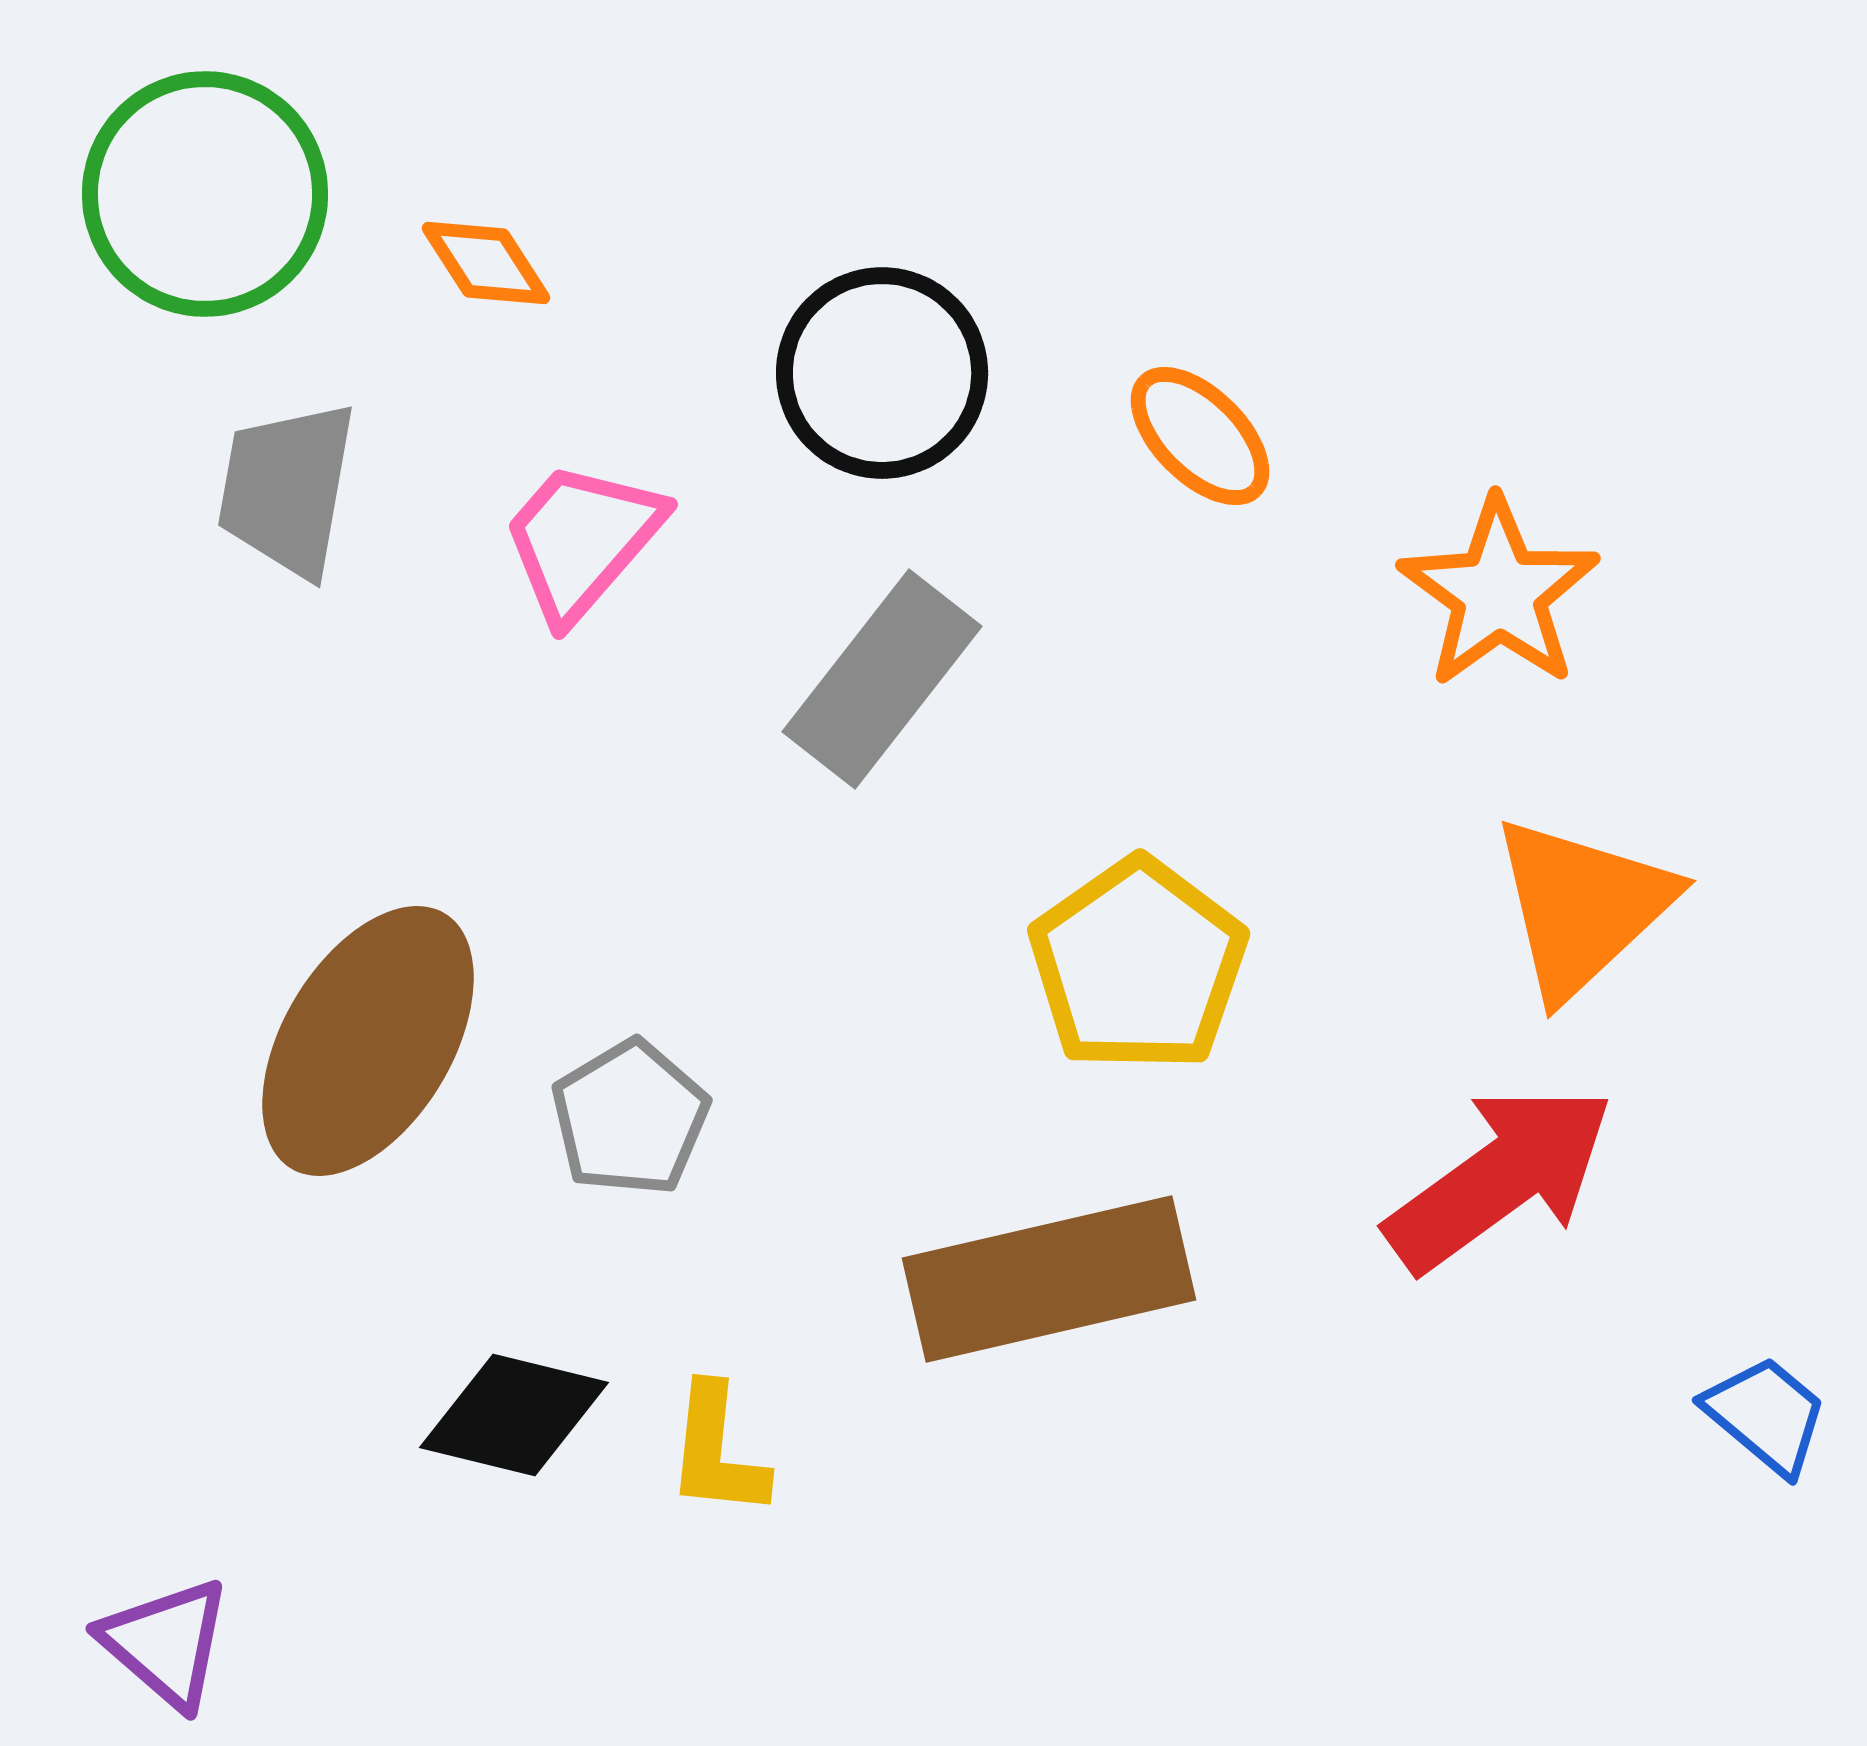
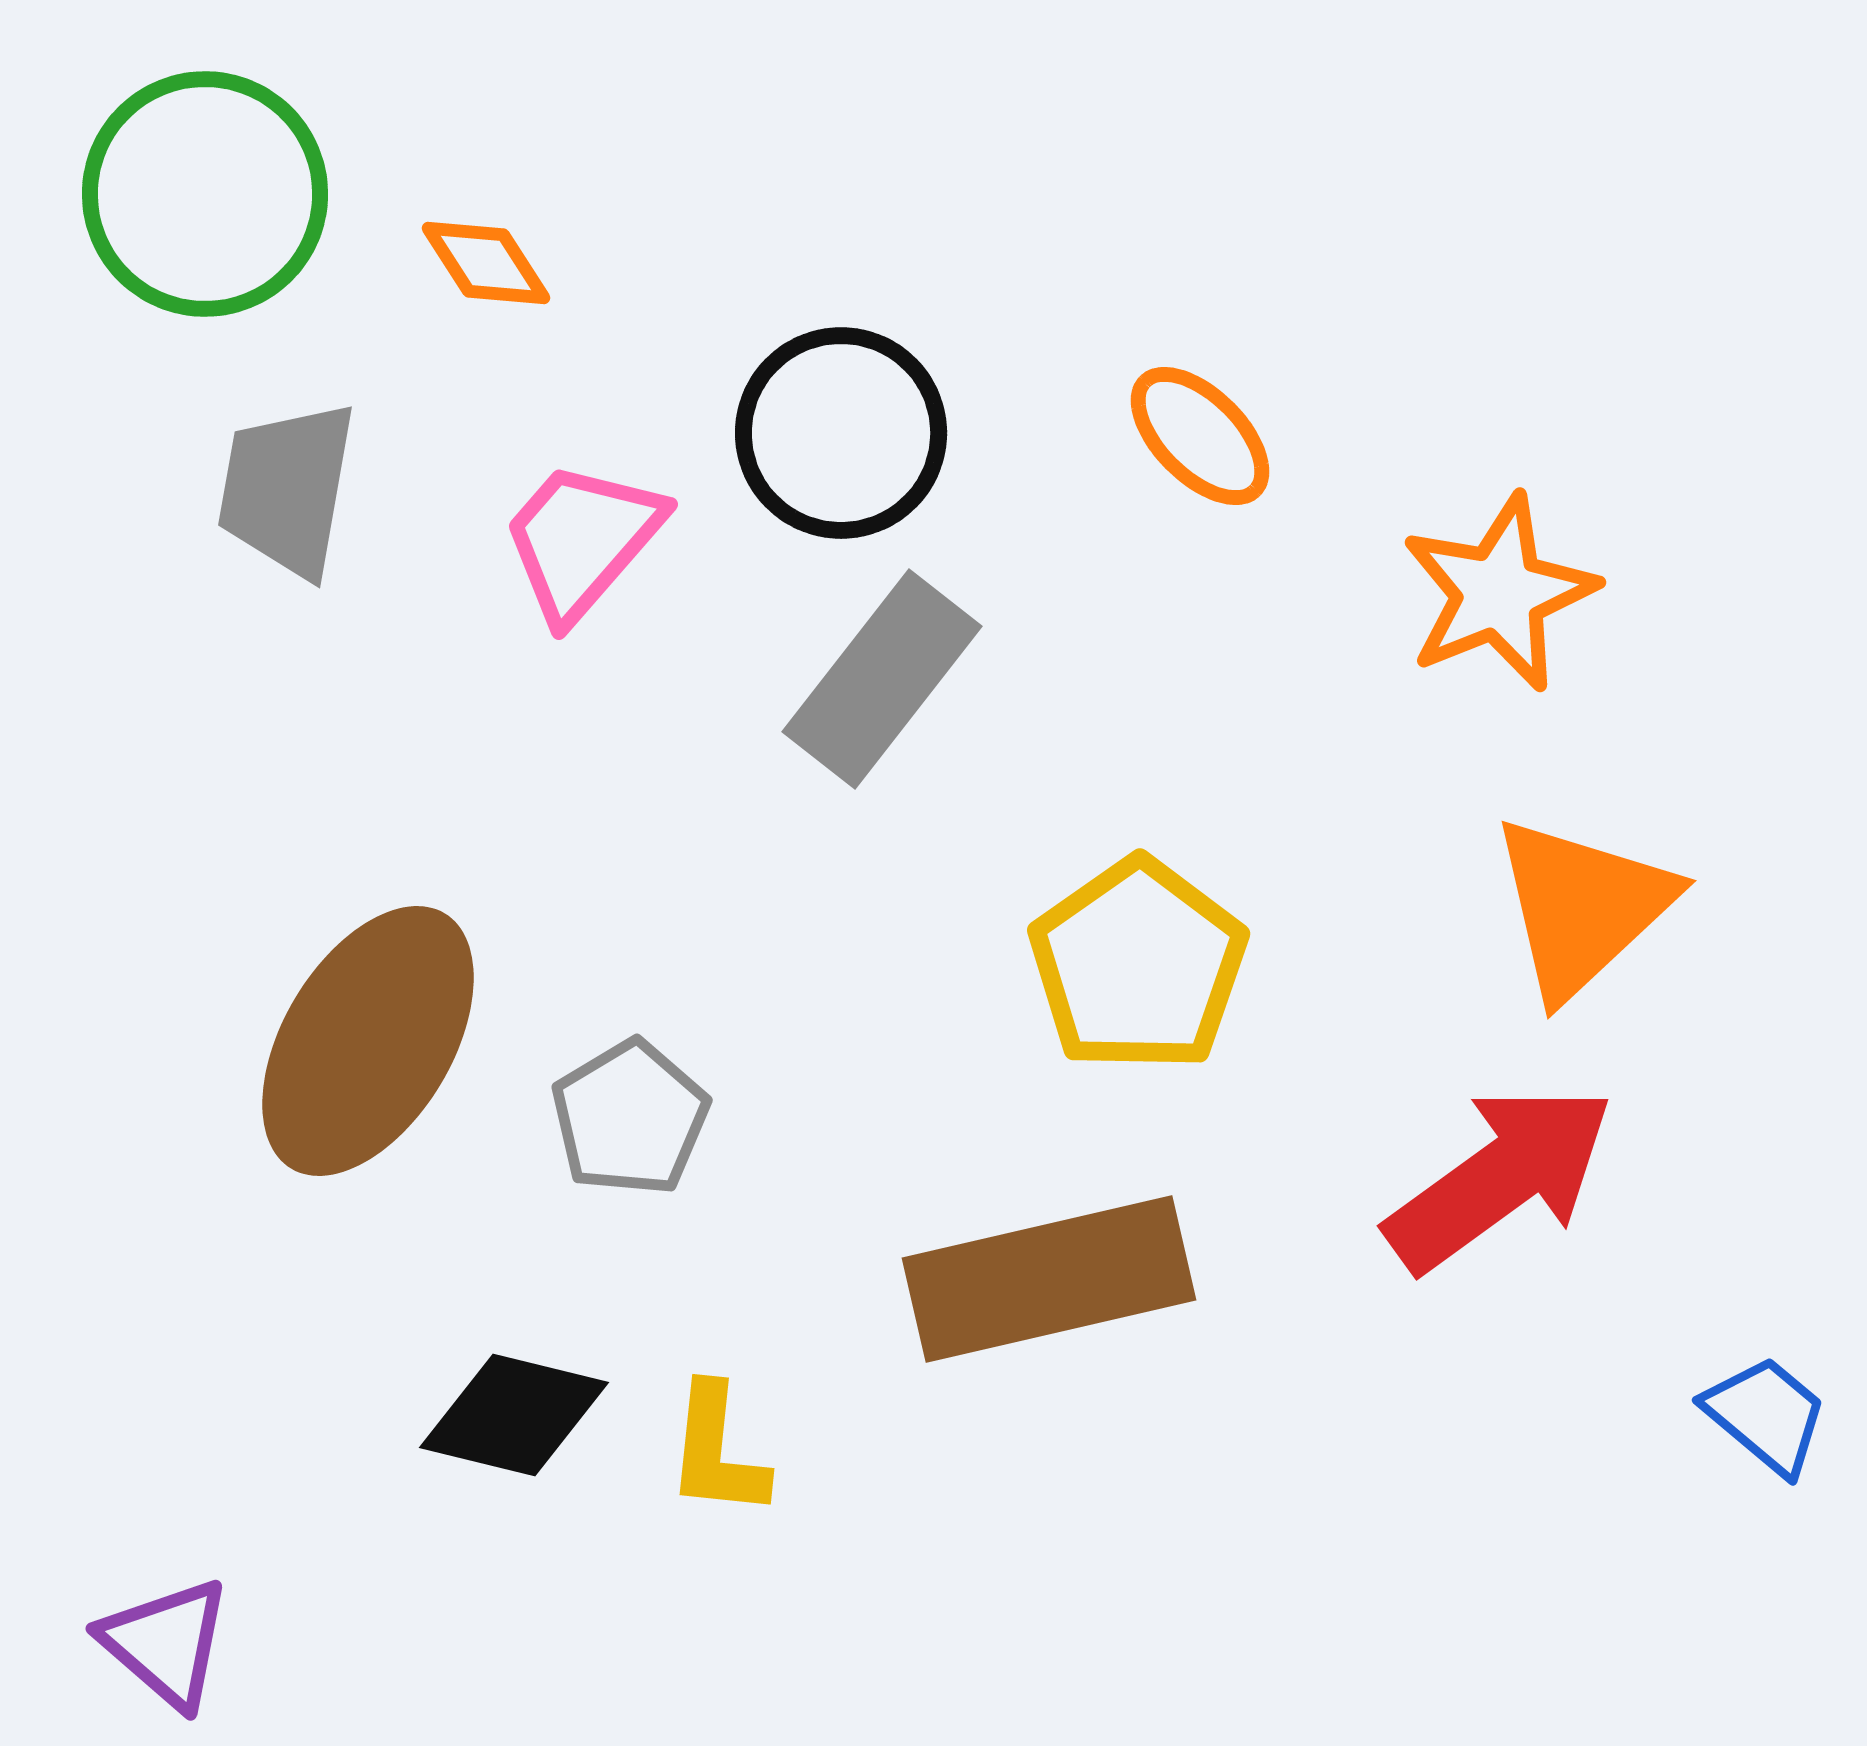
black circle: moved 41 px left, 60 px down
orange star: rotated 14 degrees clockwise
